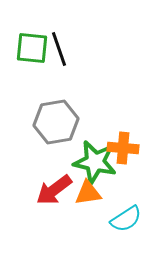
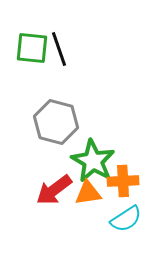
gray hexagon: rotated 24 degrees clockwise
orange cross: moved 33 px down; rotated 8 degrees counterclockwise
green star: moved 2 px left, 1 px up; rotated 18 degrees clockwise
